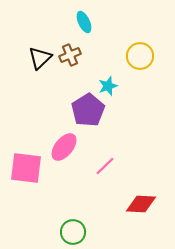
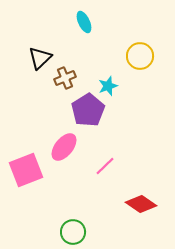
brown cross: moved 5 px left, 23 px down
pink square: moved 2 px down; rotated 28 degrees counterclockwise
red diamond: rotated 32 degrees clockwise
